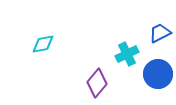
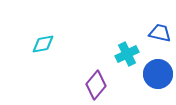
blue trapezoid: rotated 40 degrees clockwise
purple diamond: moved 1 px left, 2 px down
